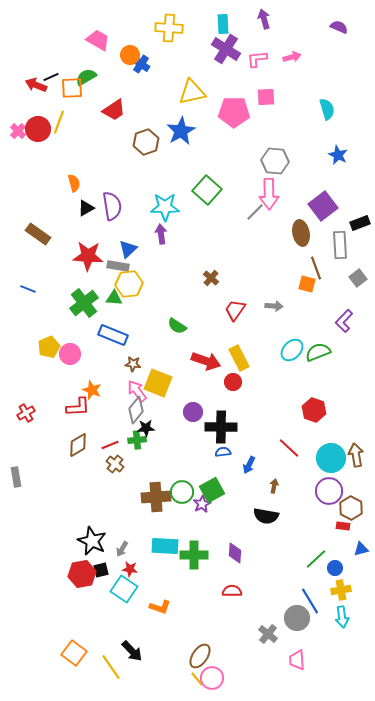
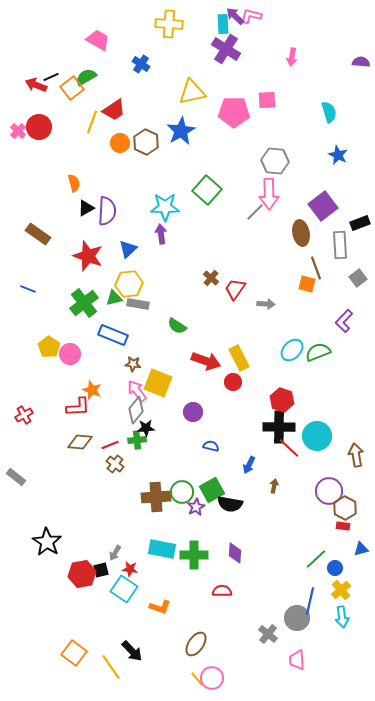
purple arrow at (264, 19): moved 29 px left, 3 px up; rotated 30 degrees counterclockwise
purple semicircle at (339, 27): moved 22 px right, 35 px down; rotated 18 degrees counterclockwise
yellow cross at (169, 28): moved 4 px up
orange circle at (130, 55): moved 10 px left, 88 px down
pink arrow at (292, 57): rotated 114 degrees clockwise
pink L-shape at (257, 59): moved 6 px left, 43 px up; rotated 20 degrees clockwise
orange square at (72, 88): rotated 35 degrees counterclockwise
pink square at (266, 97): moved 1 px right, 3 px down
cyan semicircle at (327, 109): moved 2 px right, 3 px down
yellow line at (59, 122): moved 33 px right
red circle at (38, 129): moved 1 px right, 2 px up
brown hexagon at (146, 142): rotated 15 degrees counterclockwise
purple semicircle at (112, 206): moved 5 px left, 5 px down; rotated 12 degrees clockwise
red star at (88, 256): rotated 16 degrees clockwise
gray rectangle at (118, 266): moved 20 px right, 38 px down
green triangle at (114, 298): rotated 18 degrees counterclockwise
gray arrow at (274, 306): moved 8 px left, 2 px up
red trapezoid at (235, 310): moved 21 px up
yellow pentagon at (49, 347): rotated 15 degrees counterclockwise
red hexagon at (314, 410): moved 32 px left, 10 px up
red cross at (26, 413): moved 2 px left, 2 px down
black cross at (221, 427): moved 58 px right
brown diamond at (78, 445): moved 2 px right, 3 px up; rotated 35 degrees clockwise
blue semicircle at (223, 452): moved 12 px left, 6 px up; rotated 21 degrees clockwise
cyan circle at (331, 458): moved 14 px left, 22 px up
gray rectangle at (16, 477): rotated 42 degrees counterclockwise
purple star at (202, 504): moved 6 px left, 3 px down
brown hexagon at (351, 508): moved 6 px left
black semicircle at (266, 516): moved 36 px left, 12 px up
black star at (92, 541): moved 45 px left, 1 px down; rotated 8 degrees clockwise
cyan rectangle at (165, 546): moved 3 px left, 3 px down; rotated 8 degrees clockwise
gray arrow at (122, 549): moved 7 px left, 4 px down
yellow cross at (341, 590): rotated 30 degrees counterclockwise
red semicircle at (232, 591): moved 10 px left
blue line at (310, 601): rotated 44 degrees clockwise
brown ellipse at (200, 656): moved 4 px left, 12 px up
